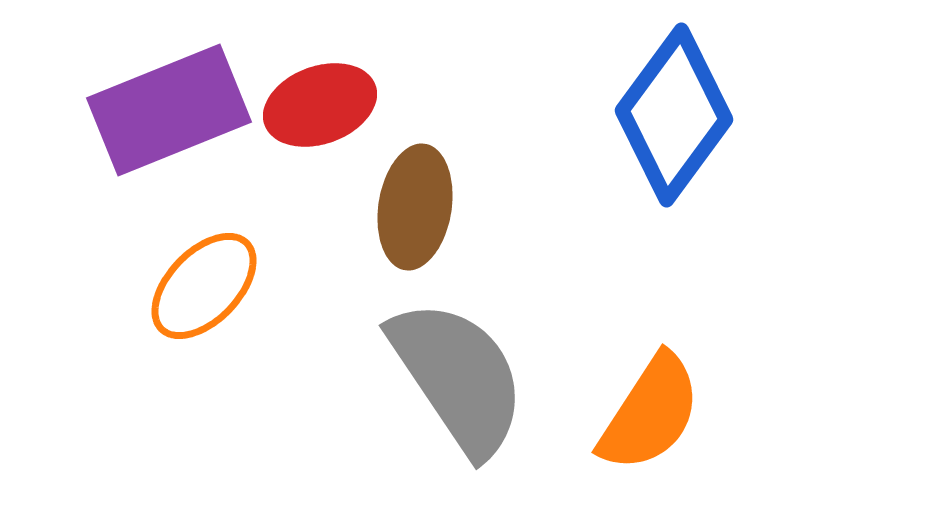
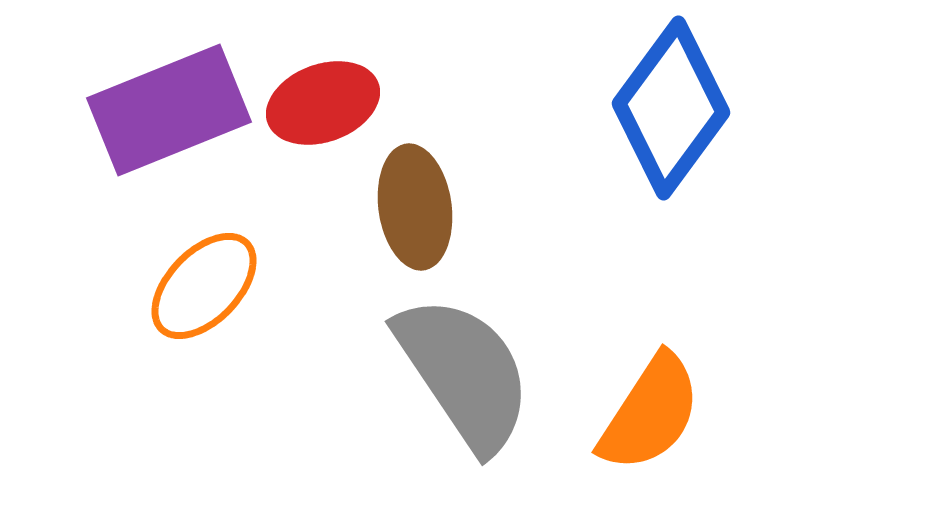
red ellipse: moved 3 px right, 2 px up
blue diamond: moved 3 px left, 7 px up
brown ellipse: rotated 17 degrees counterclockwise
gray semicircle: moved 6 px right, 4 px up
